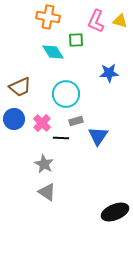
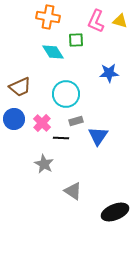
gray triangle: moved 26 px right, 1 px up
